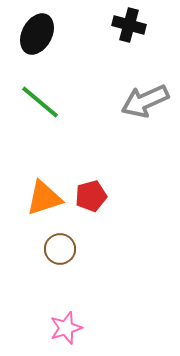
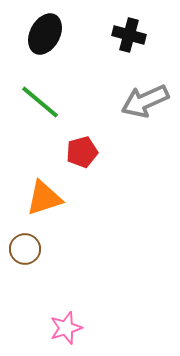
black cross: moved 10 px down
black ellipse: moved 8 px right
red pentagon: moved 9 px left, 44 px up
brown circle: moved 35 px left
